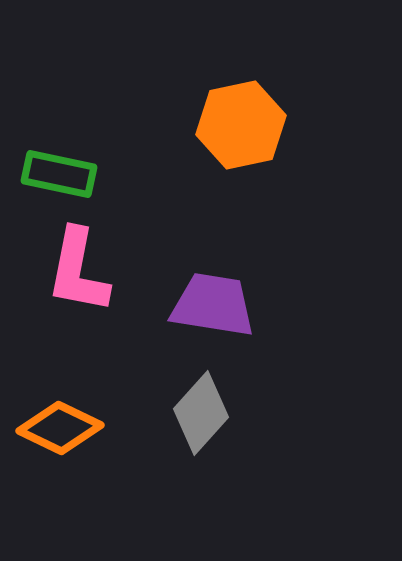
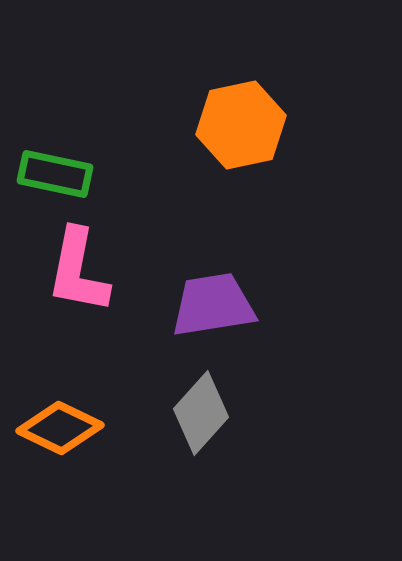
green rectangle: moved 4 px left
purple trapezoid: rotated 18 degrees counterclockwise
